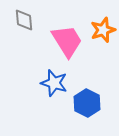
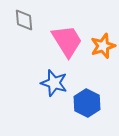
orange star: moved 16 px down
